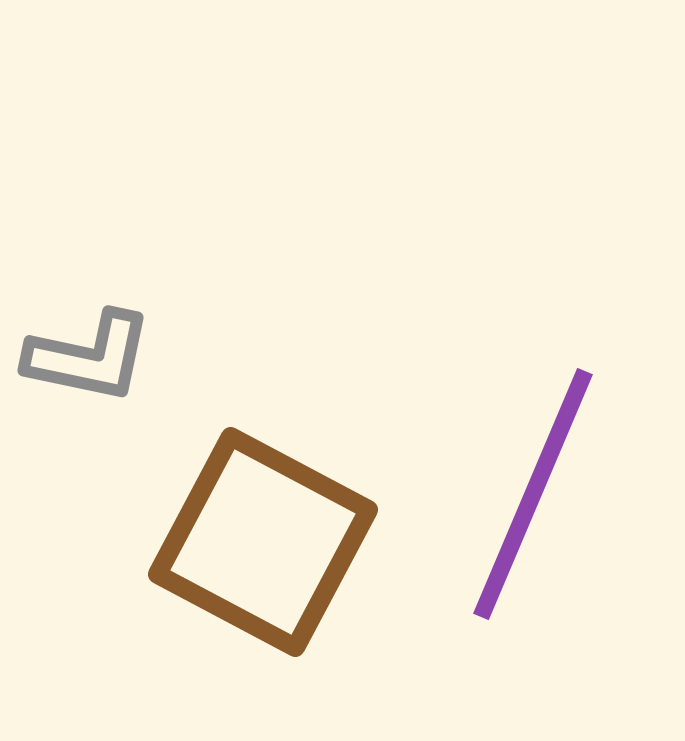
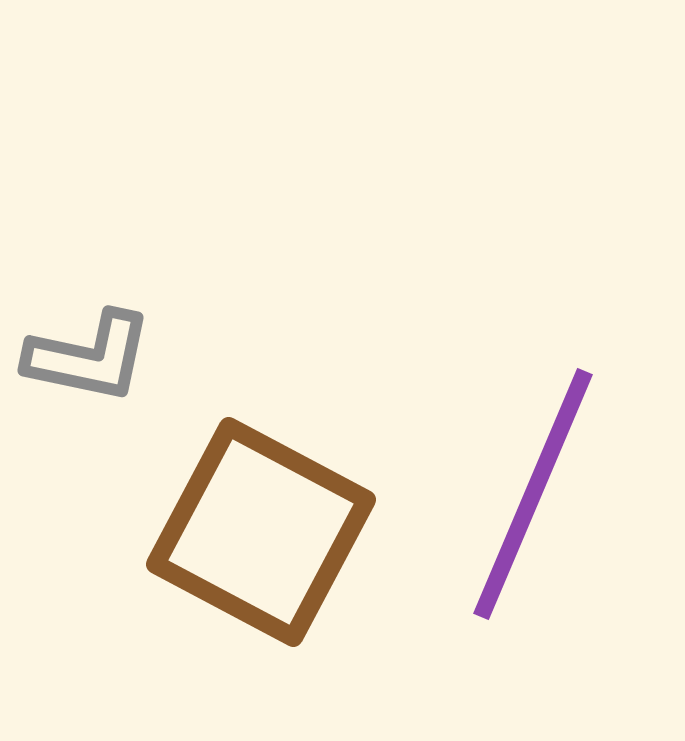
brown square: moved 2 px left, 10 px up
